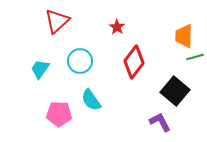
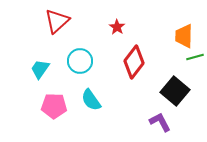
pink pentagon: moved 5 px left, 8 px up
